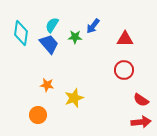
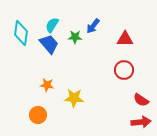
yellow star: rotated 24 degrees clockwise
